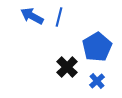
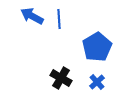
blue line: moved 2 px down; rotated 18 degrees counterclockwise
black cross: moved 6 px left, 11 px down; rotated 15 degrees counterclockwise
blue cross: moved 1 px down
